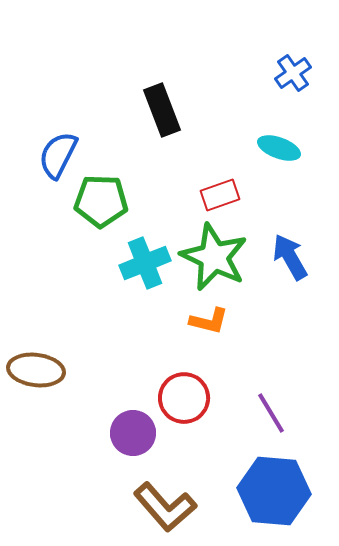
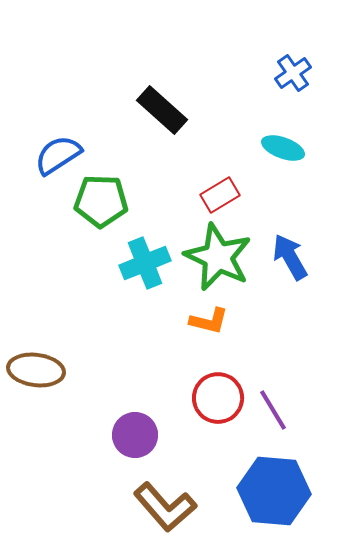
black rectangle: rotated 27 degrees counterclockwise
cyan ellipse: moved 4 px right
blue semicircle: rotated 30 degrees clockwise
red rectangle: rotated 12 degrees counterclockwise
green star: moved 4 px right
red circle: moved 34 px right
purple line: moved 2 px right, 3 px up
purple circle: moved 2 px right, 2 px down
